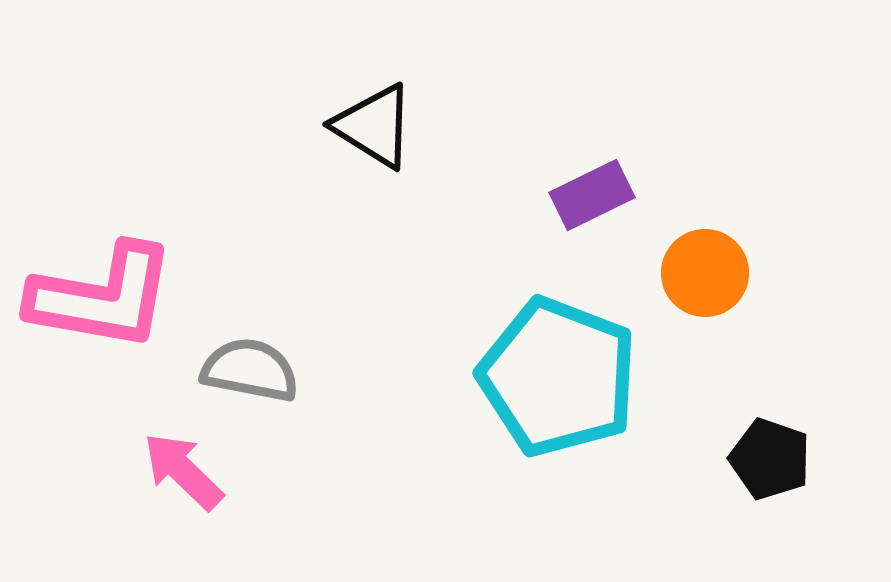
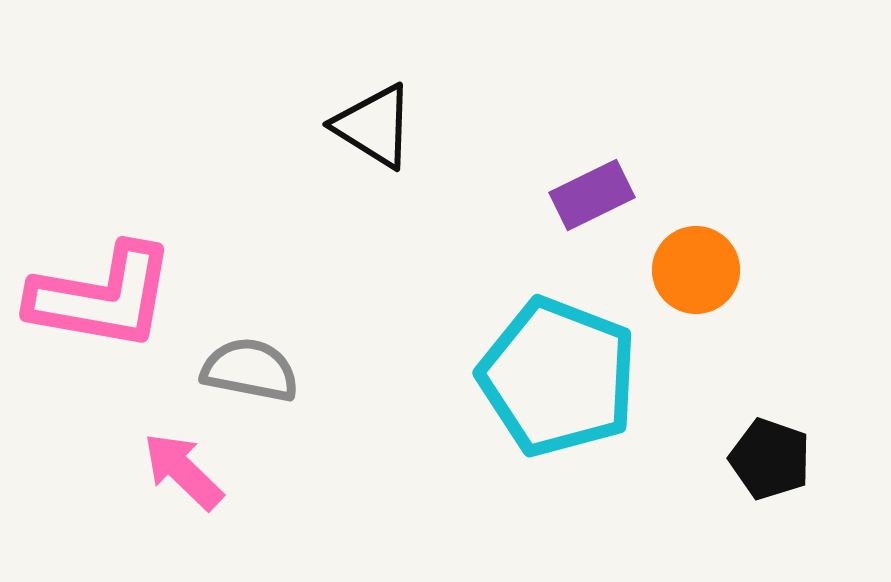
orange circle: moved 9 px left, 3 px up
